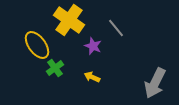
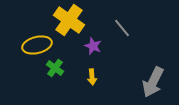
gray line: moved 6 px right
yellow ellipse: rotated 68 degrees counterclockwise
green cross: rotated 18 degrees counterclockwise
yellow arrow: rotated 119 degrees counterclockwise
gray arrow: moved 2 px left, 1 px up
